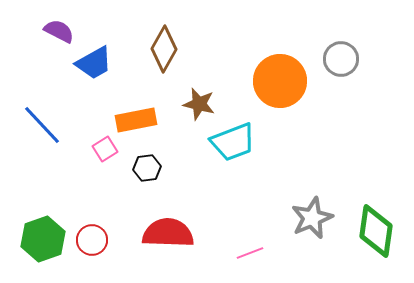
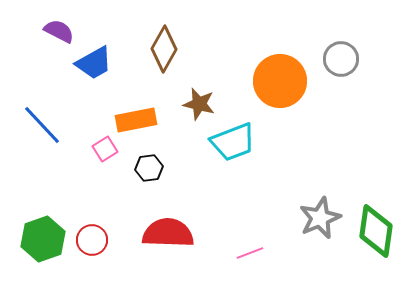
black hexagon: moved 2 px right
gray star: moved 8 px right
